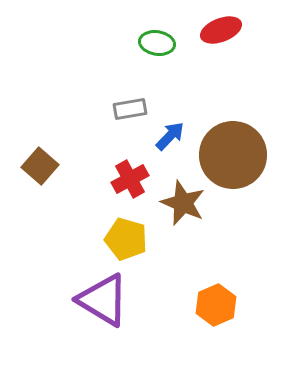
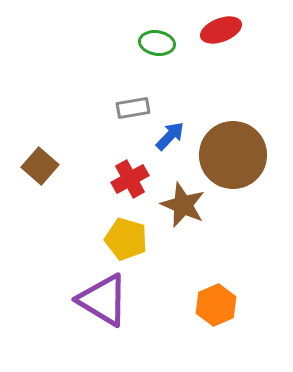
gray rectangle: moved 3 px right, 1 px up
brown star: moved 2 px down
